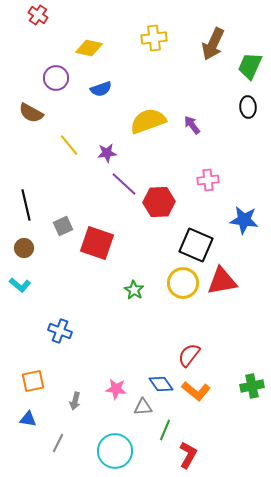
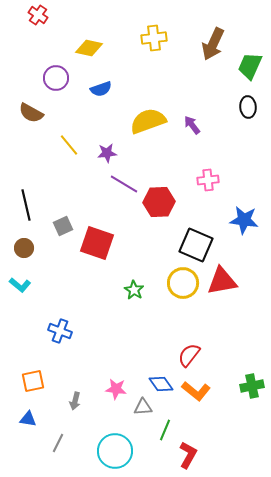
purple line: rotated 12 degrees counterclockwise
